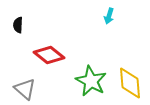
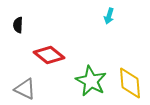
gray triangle: rotated 15 degrees counterclockwise
